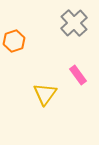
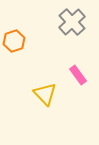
gray cross: moved 2 px left, 1 px up
yellow triangle: rotated 20 degrees counterclockwise
